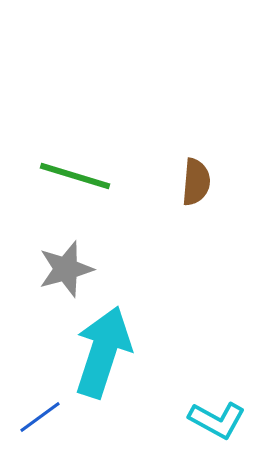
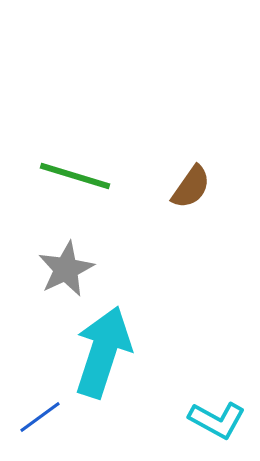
brown semicircle: moved 5 px left, 5 px down; rotated 30 degrees clockwise
gray star: rotated 10 degrees counterclockwise
